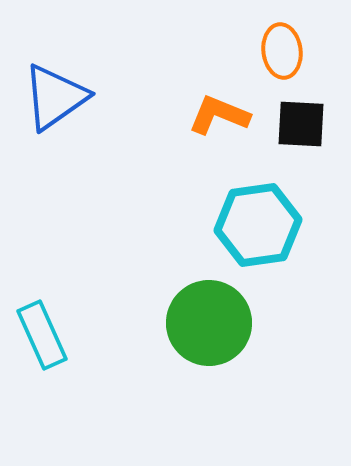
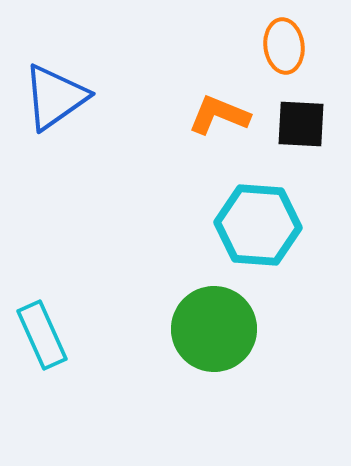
orange ellipse: moved 2 px right, 5 px up
cyan hexagon: rotated 12 degrees clockwise
green circle: moved 5 px right, 6 px down
